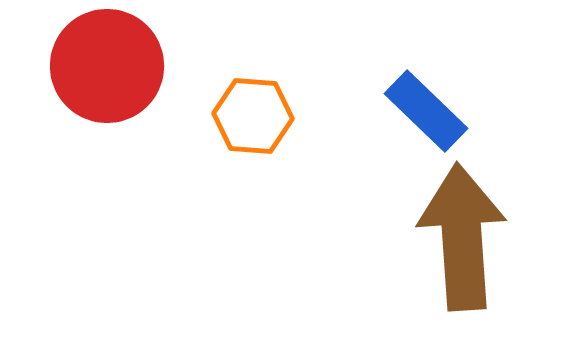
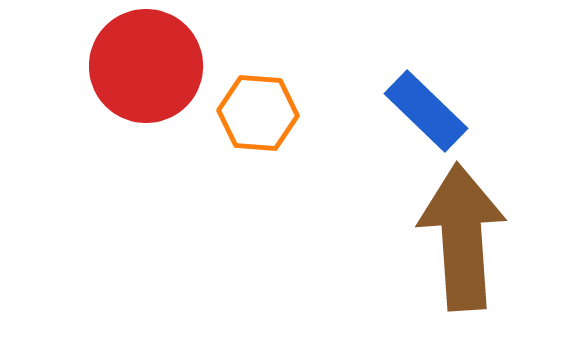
red circle: moved 39 px right
orange hexagon: moved 5 px right, 3 px up
